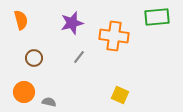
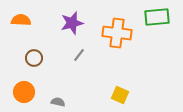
orange semicircle: rotated 72 degrees counterclockwise
orange cross: moved 3 px right, 3 px up
gray line: moved 2 px up
gray semicircle: moved 9 px right
